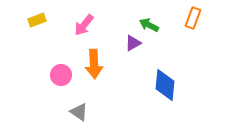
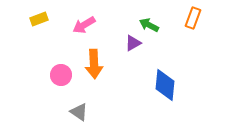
yellow rectangle: moved 2 px right, 1 px up
pink arrow: rotated 20 degrees clockwise
